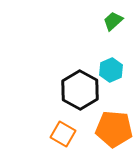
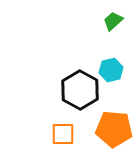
cyan hexagon: rotated 10 degrees clockwise
orange square: rotated 30 degrees counterclockwise
